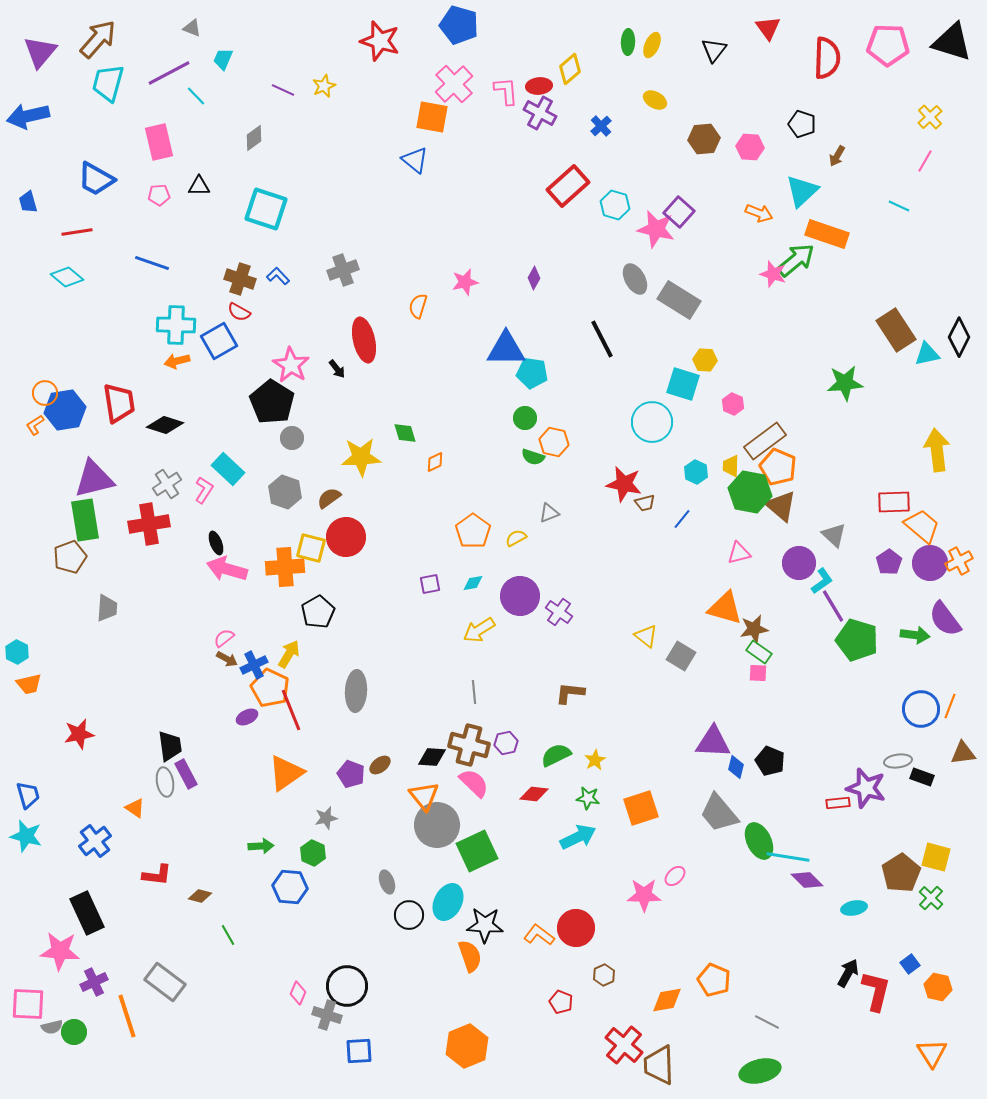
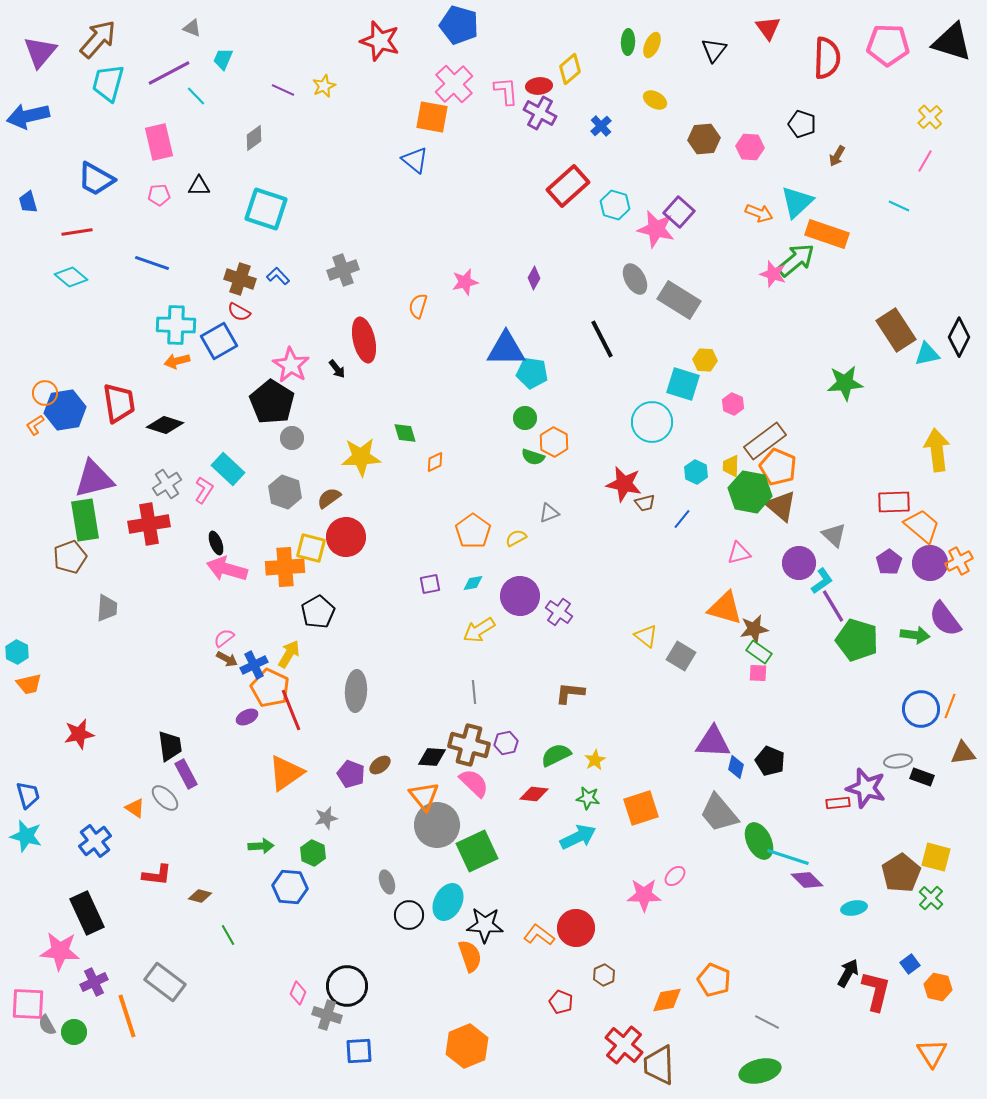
cyan triangle at (802, 191): moved 5 px left, 11 px down
cyan diamond at (67, 277): moved 4 px right
orange hexagon at (554, 442): rotated 16 degrees clockwise
gray ellipse at (165, 782): moved 16 px down; rotated 36 degrees counterclockwise
cyan line at (788, 857): rotated 9 degrees clockwise
gray semicircle at (52, 1027): moved 5 px left, 2 px up; rotated 75 degrees clockwise
